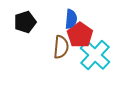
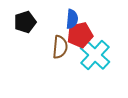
blue semicircle: moved 1 px right
red pentagon: rotated 25 degrees clockwise
brown semicircle: moved 1 px left
